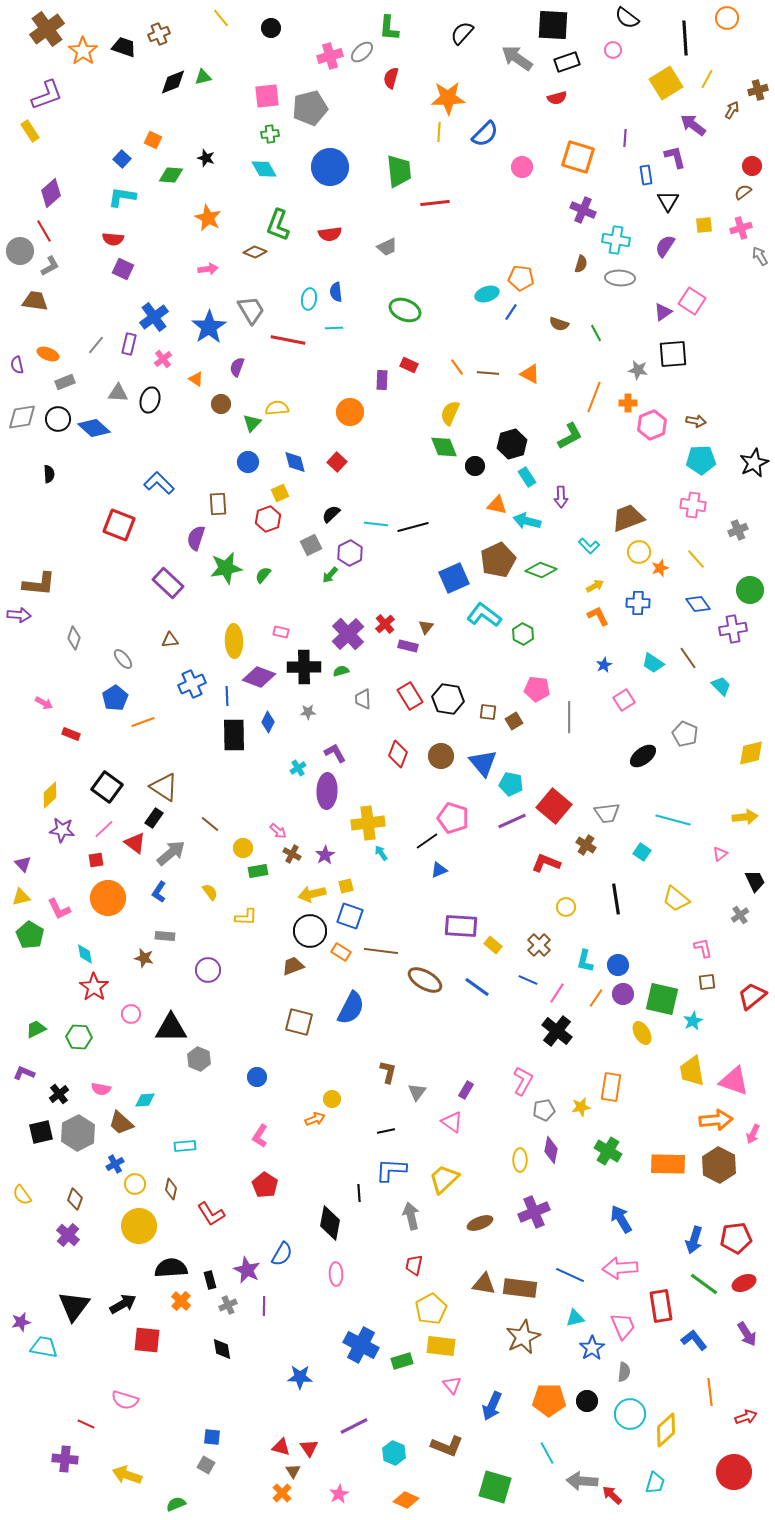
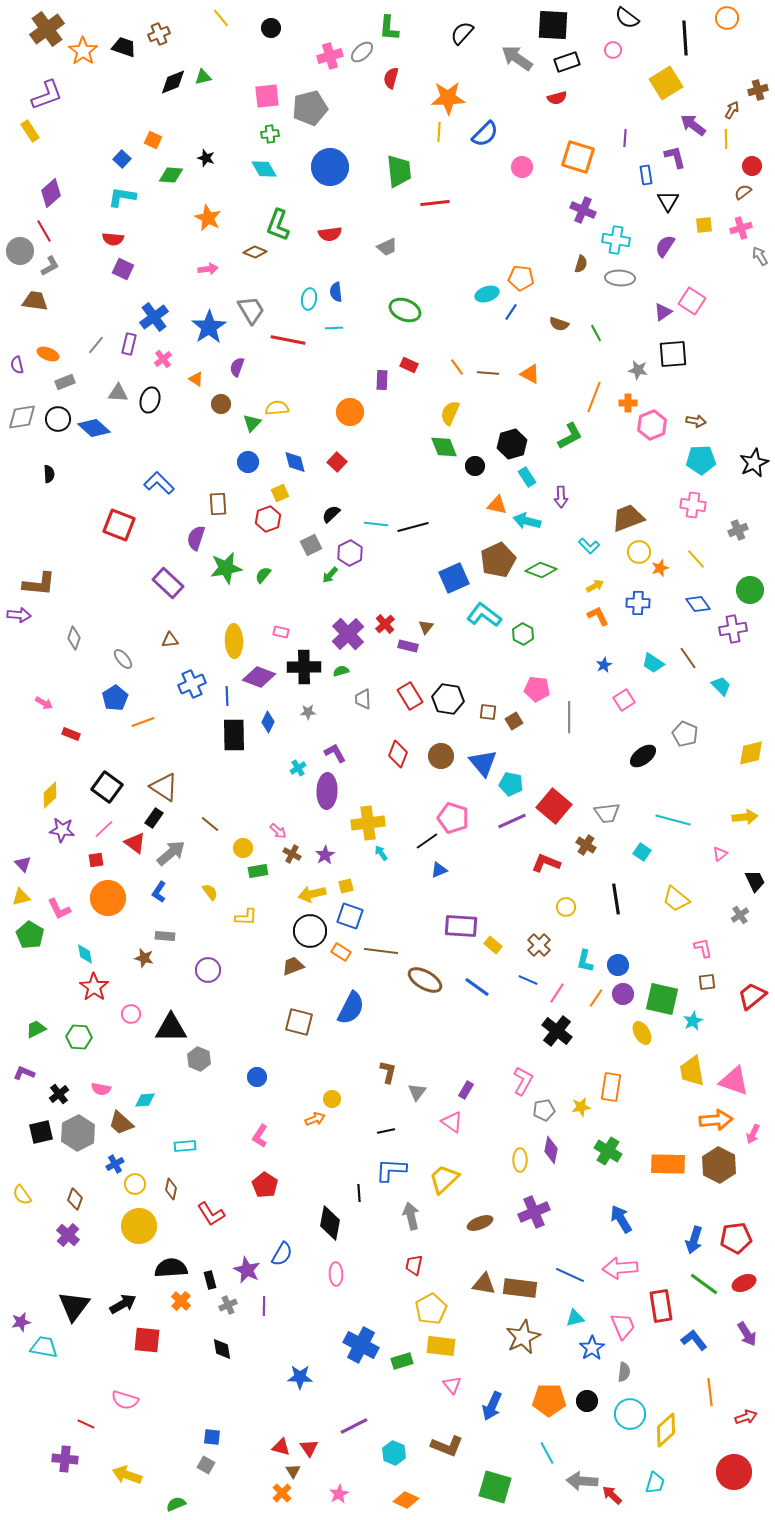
yellow line at (707, 79): moved 19 px right, 60 px down; rotated 30 degrees counterclockwise
